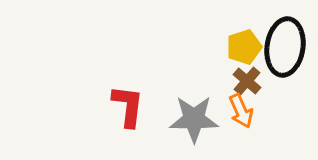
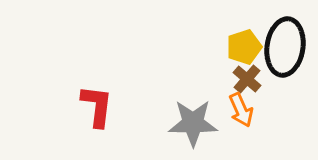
brown cross: moved 2 px up
red L-shape: moved 31 px left
orange arrow: moved 1 px up
gray star: moved 1 px left, 4 px down
